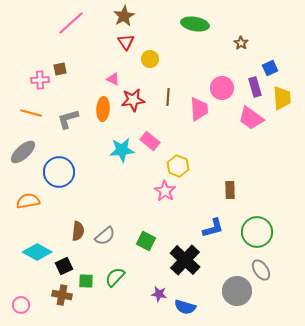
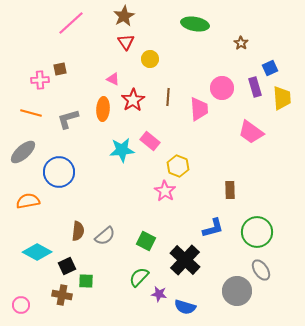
red star at (133, 100): rotated 25 degrees counterclockwise
pink trapezoid at (251, 118): moved 14 px down
black square at (64, 266): moved 3 px right
green semicircle at (115, 277): moved 24 px right
